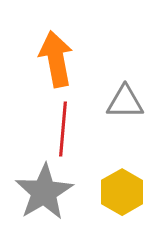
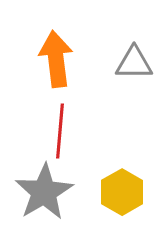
orange arrow: rotated 4 degrees clockwise
gray triangle: moved 9 px right, 39 px up
red line: moved 3 px left, 2 px down
